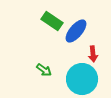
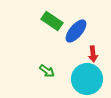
green arrow: moved 3 px right, 1 px down
cyan circle: moved 5 px right
